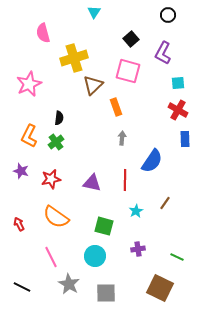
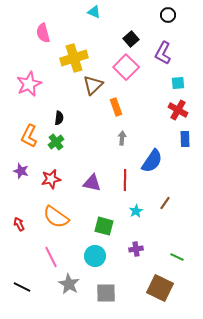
cyan triangle: rotated 40 degrees counterclockwise
pink square: moved 2 px left, 4 px up; rotated 30 degrees clockwise
purple cross: moved 2 px left
